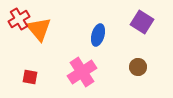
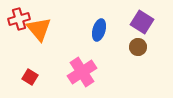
red cross: rotated 15 degrees clockwise
blue ellipse: moved 1 px right, 5 px up
brown circle: moved 20 px up
red square: rotated 21 degrees clockwise
